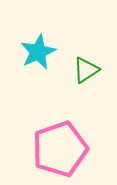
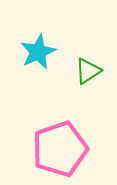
green triangle: moved 2 px right, 1 px down
